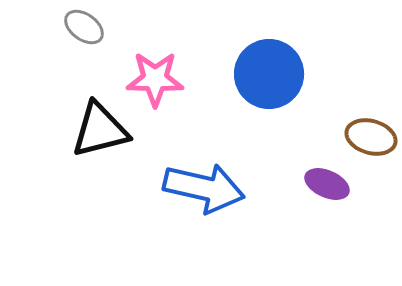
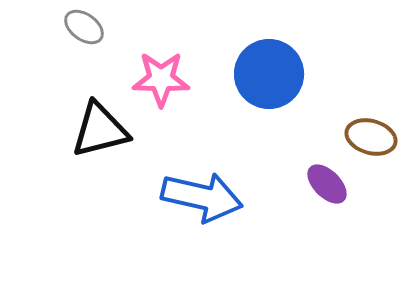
pink star: moved 6 px right
purple ellipse: rotated 21 degrees clockwise
blue arrow: moved 2 px left, 9 px down
